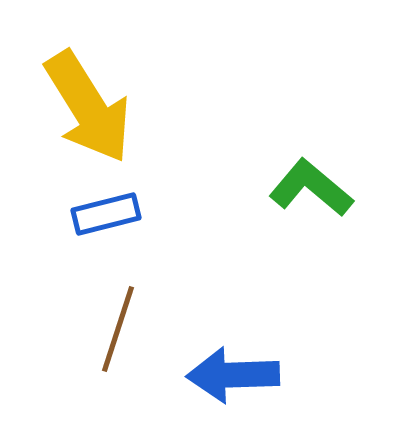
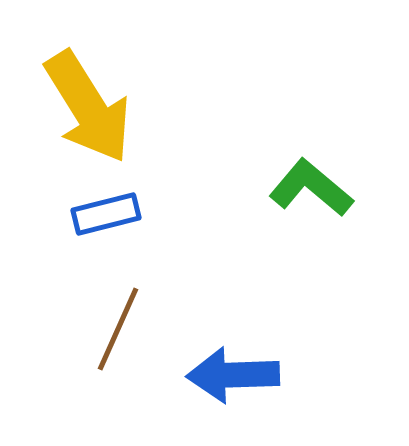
brown line: rotated 6 degrees clockwise
